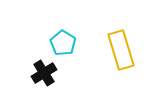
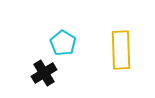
yellow rectangle: rotated 15 degrees clockwise
